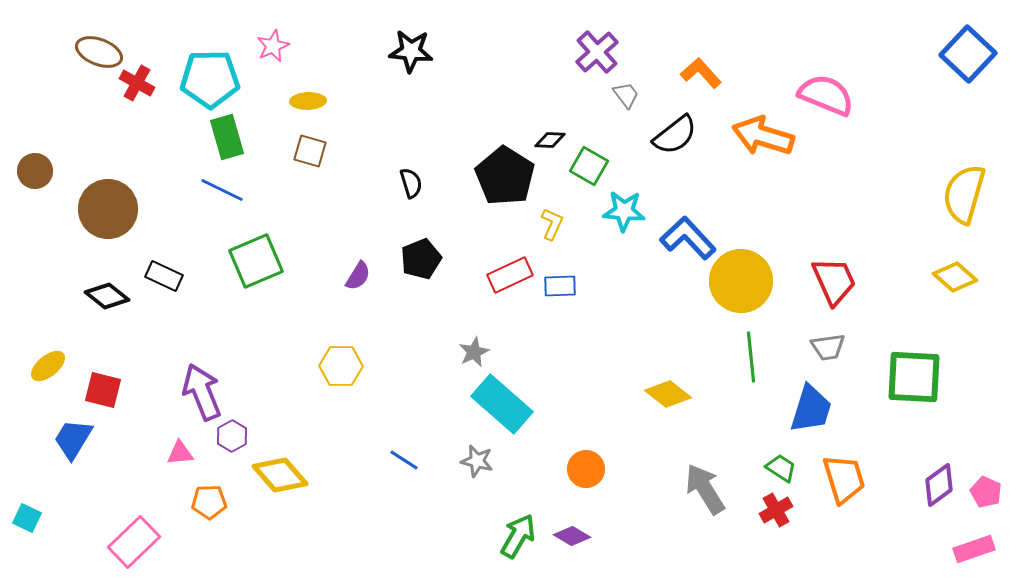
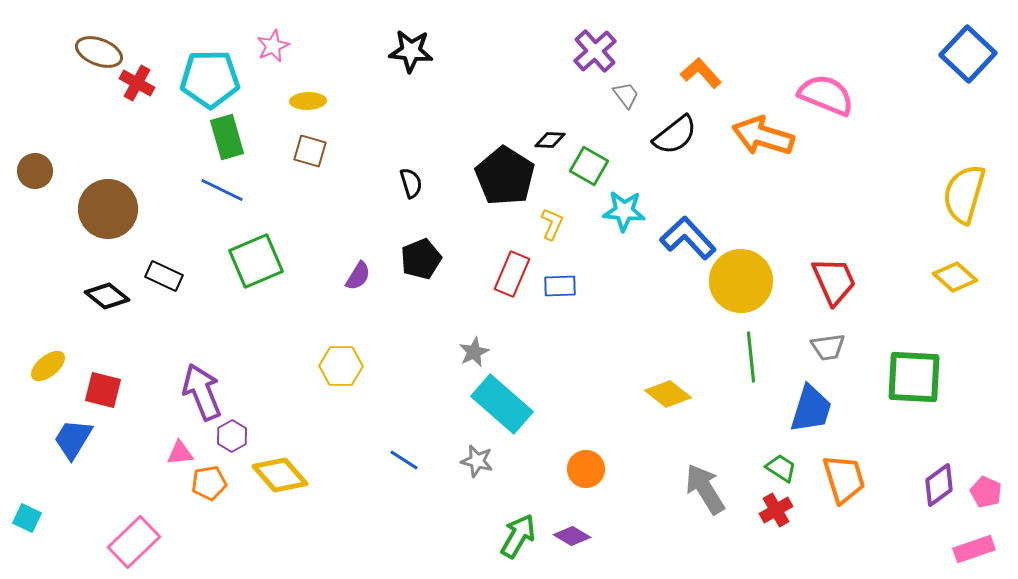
purple cross at (597, 52): moved 2 px left, 1 px up
red rectangle at (510, 275): moved 2 px right, 1 px up; rotated 42 degrees counterclockwise
orange pentagon at (209, 502): moved 19 px up; rotated 8 degrees counterclockwise
